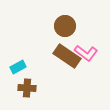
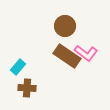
cyan rectangle: rotated 21 degrees counterclockwise
